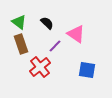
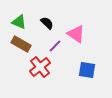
green triangle: rotated 14 degrees counterclockwise
brown rectangle: rotated 42 degrees counterclockwise
